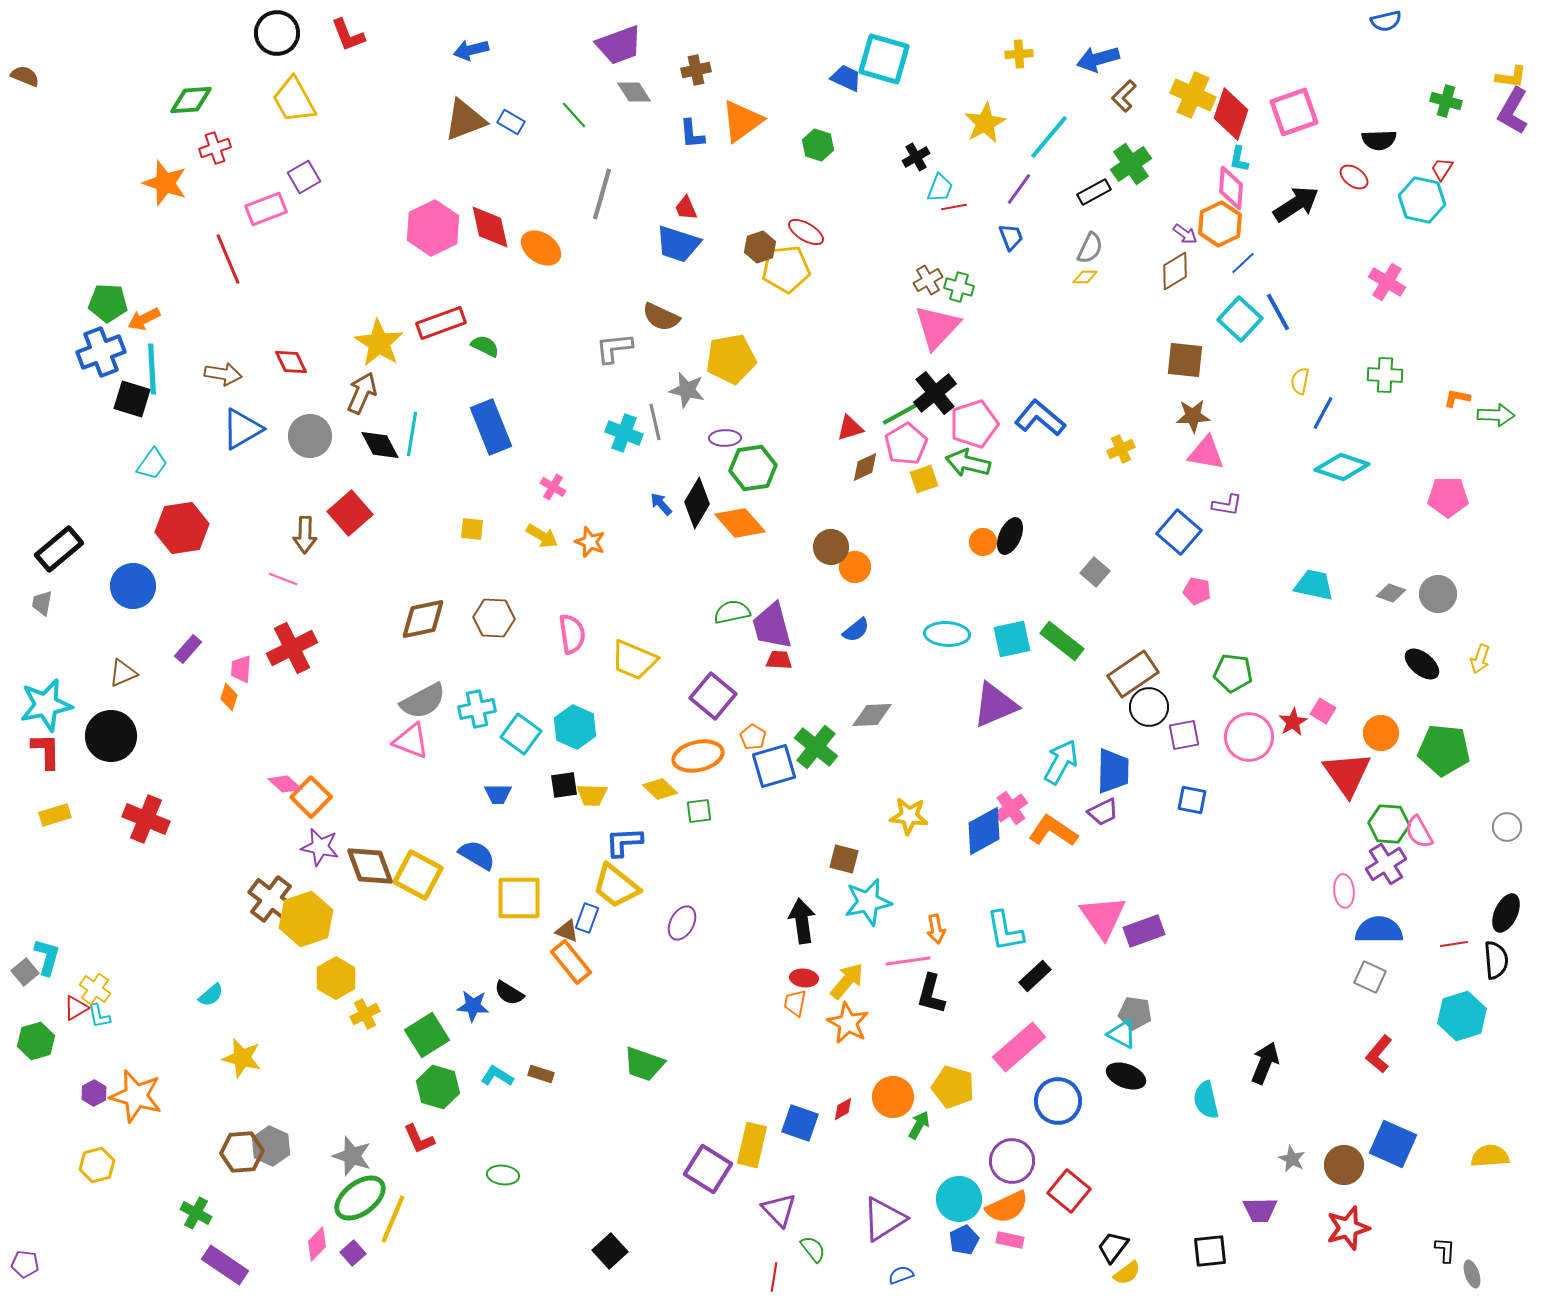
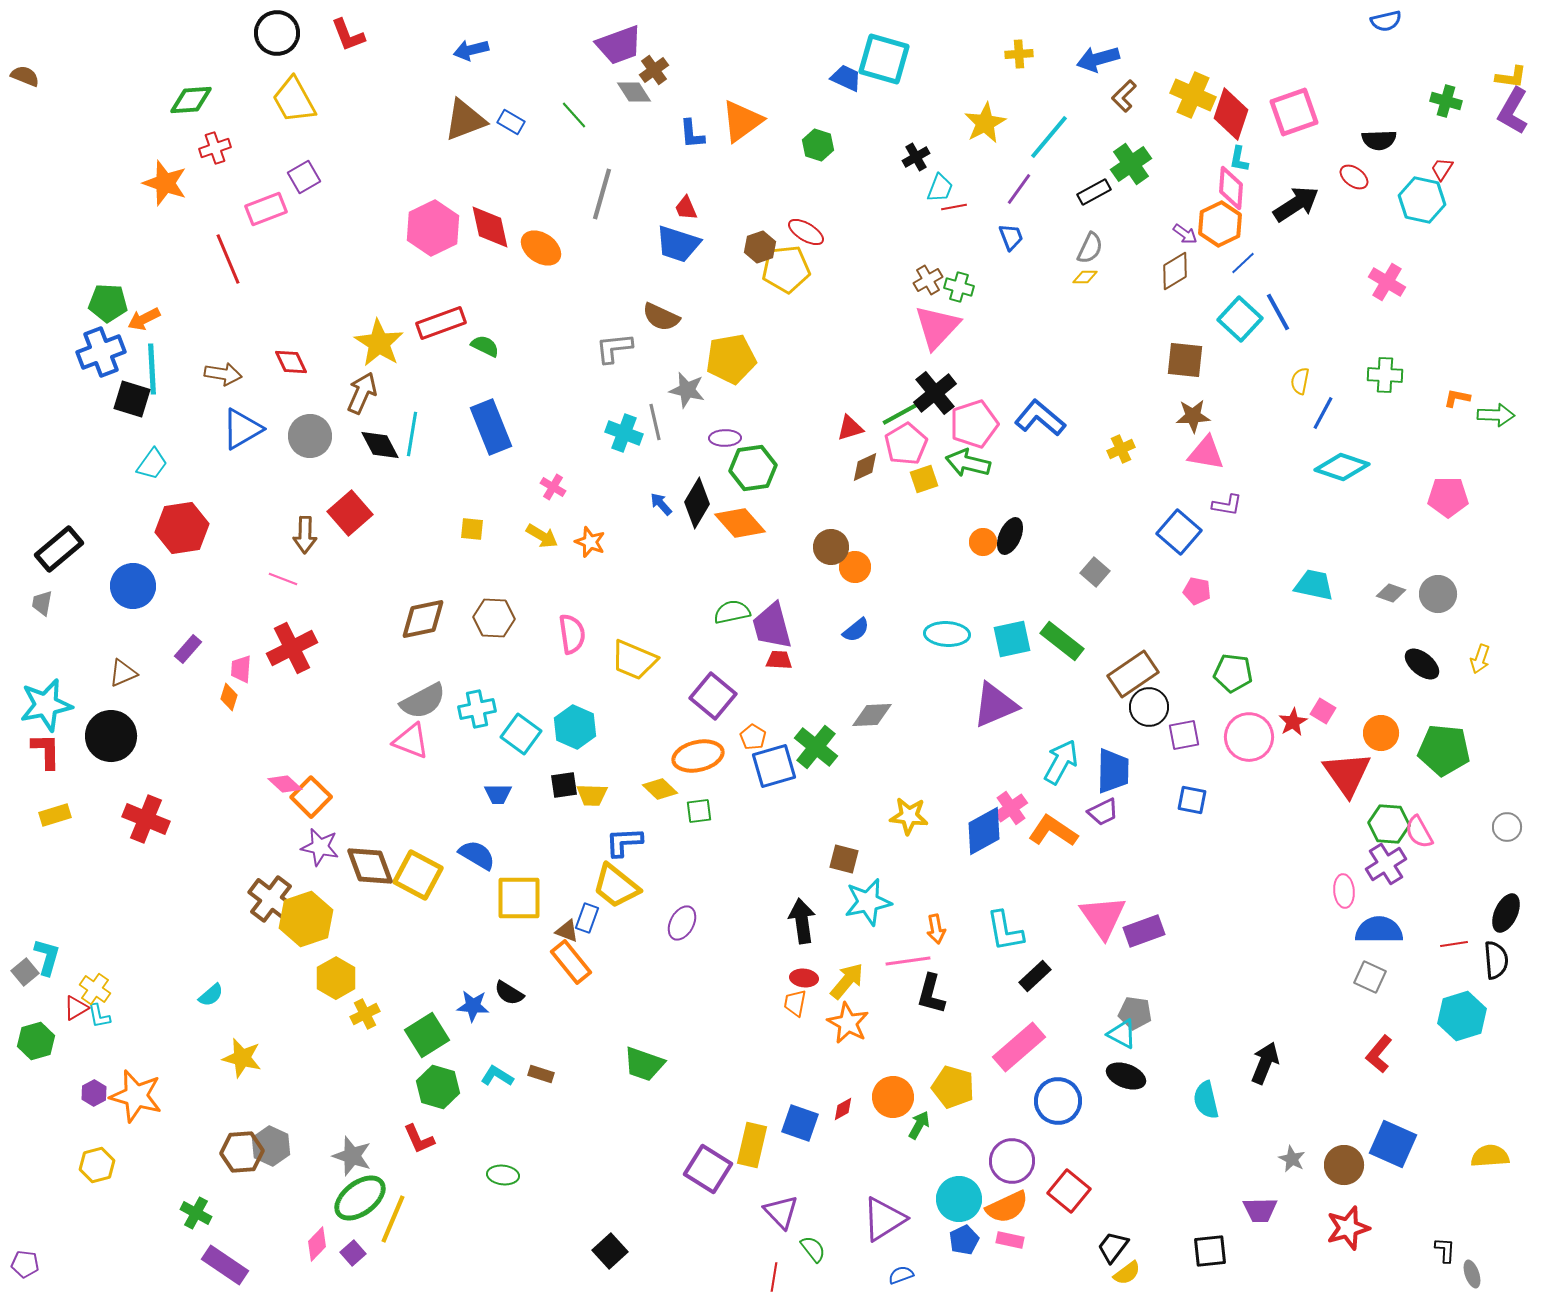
brown cross at (696, 70): moved 42 px left; rotated 24 degrees counterclockwise
purple triangle at (779, 1210): moved 2 px right, 2 px down
